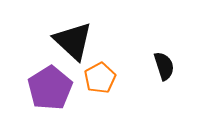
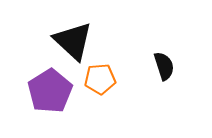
orange pentagon: moved 1 px down; rotated 24 degrees clockwise
purple pentagon: moved 3 px down
